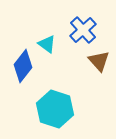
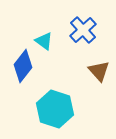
cyan triangle: moved 3 px left, 3 px up
brown triangle: moved 10 px down
